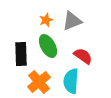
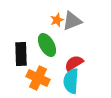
orange star: moved 11 px right
green ellipse: moved 1 px left, 1 px up
red semicircle: moved 9 px left, 7 px down; rotated 66 degrees counterclockwise
orange cross: moved 1 px left, 4 px up; rotated 25 degrees counterclockwise
